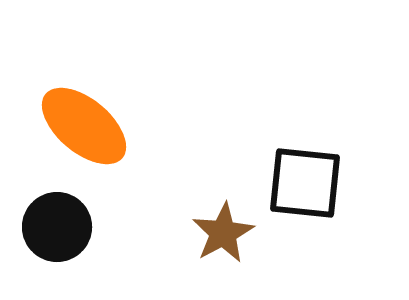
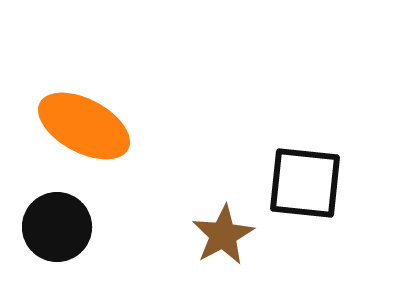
orange ellipse: rotated 12 degrees counterclockwise
brown star: moved 2 px down
